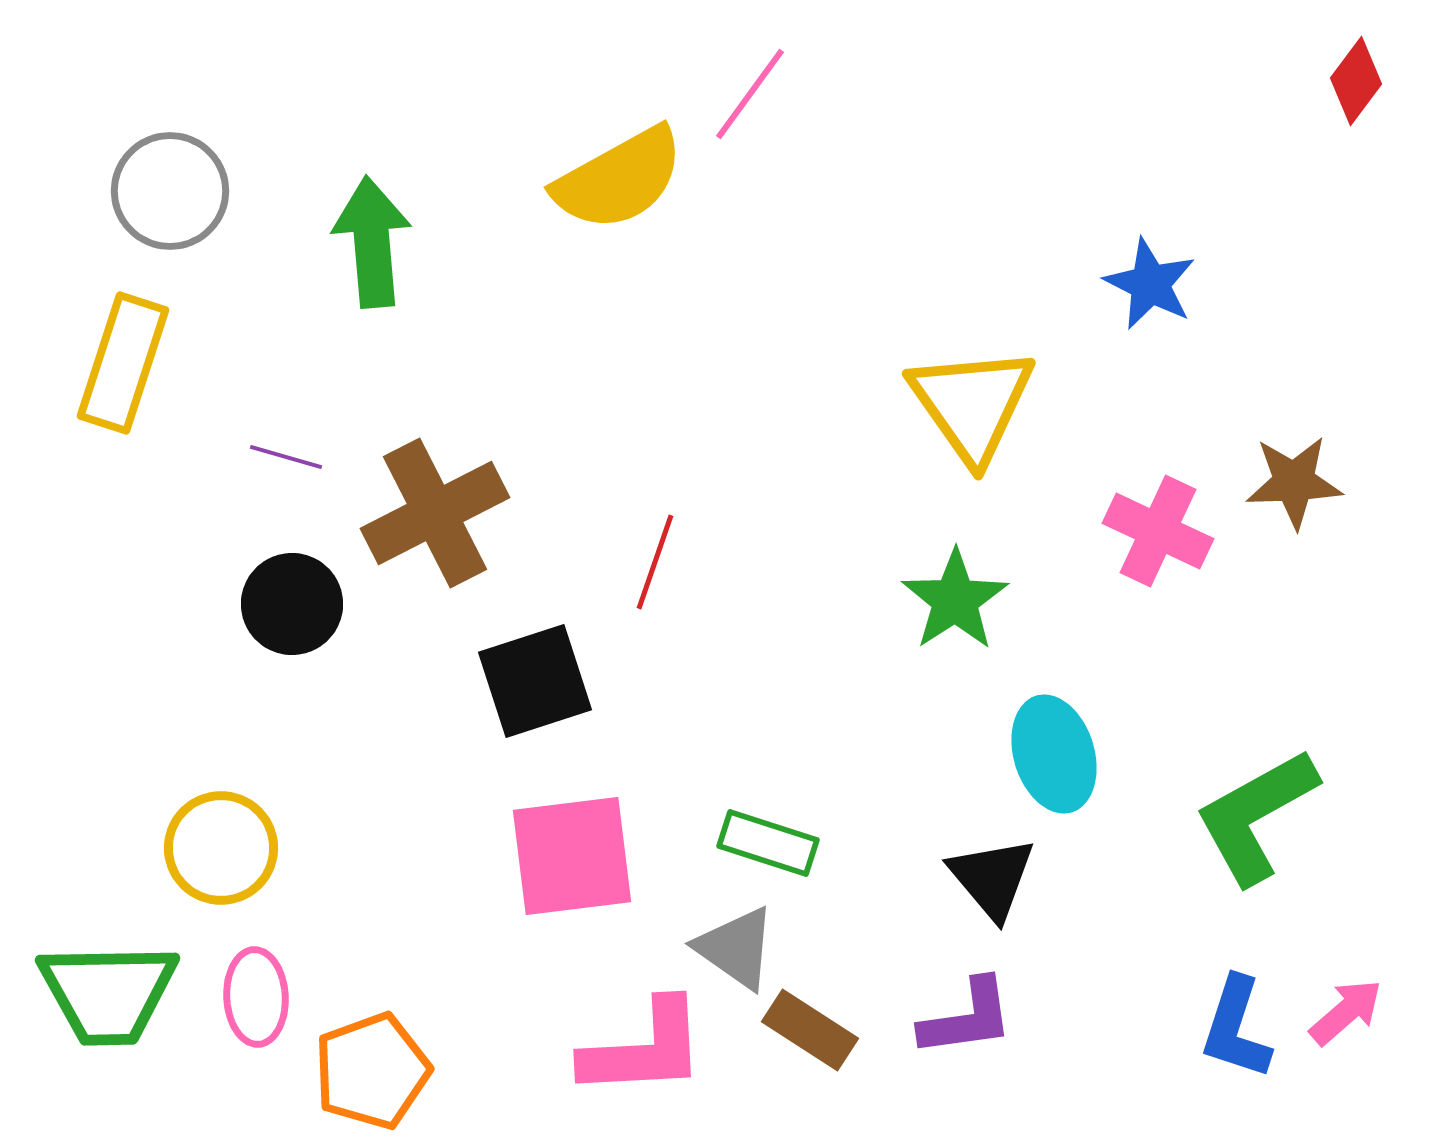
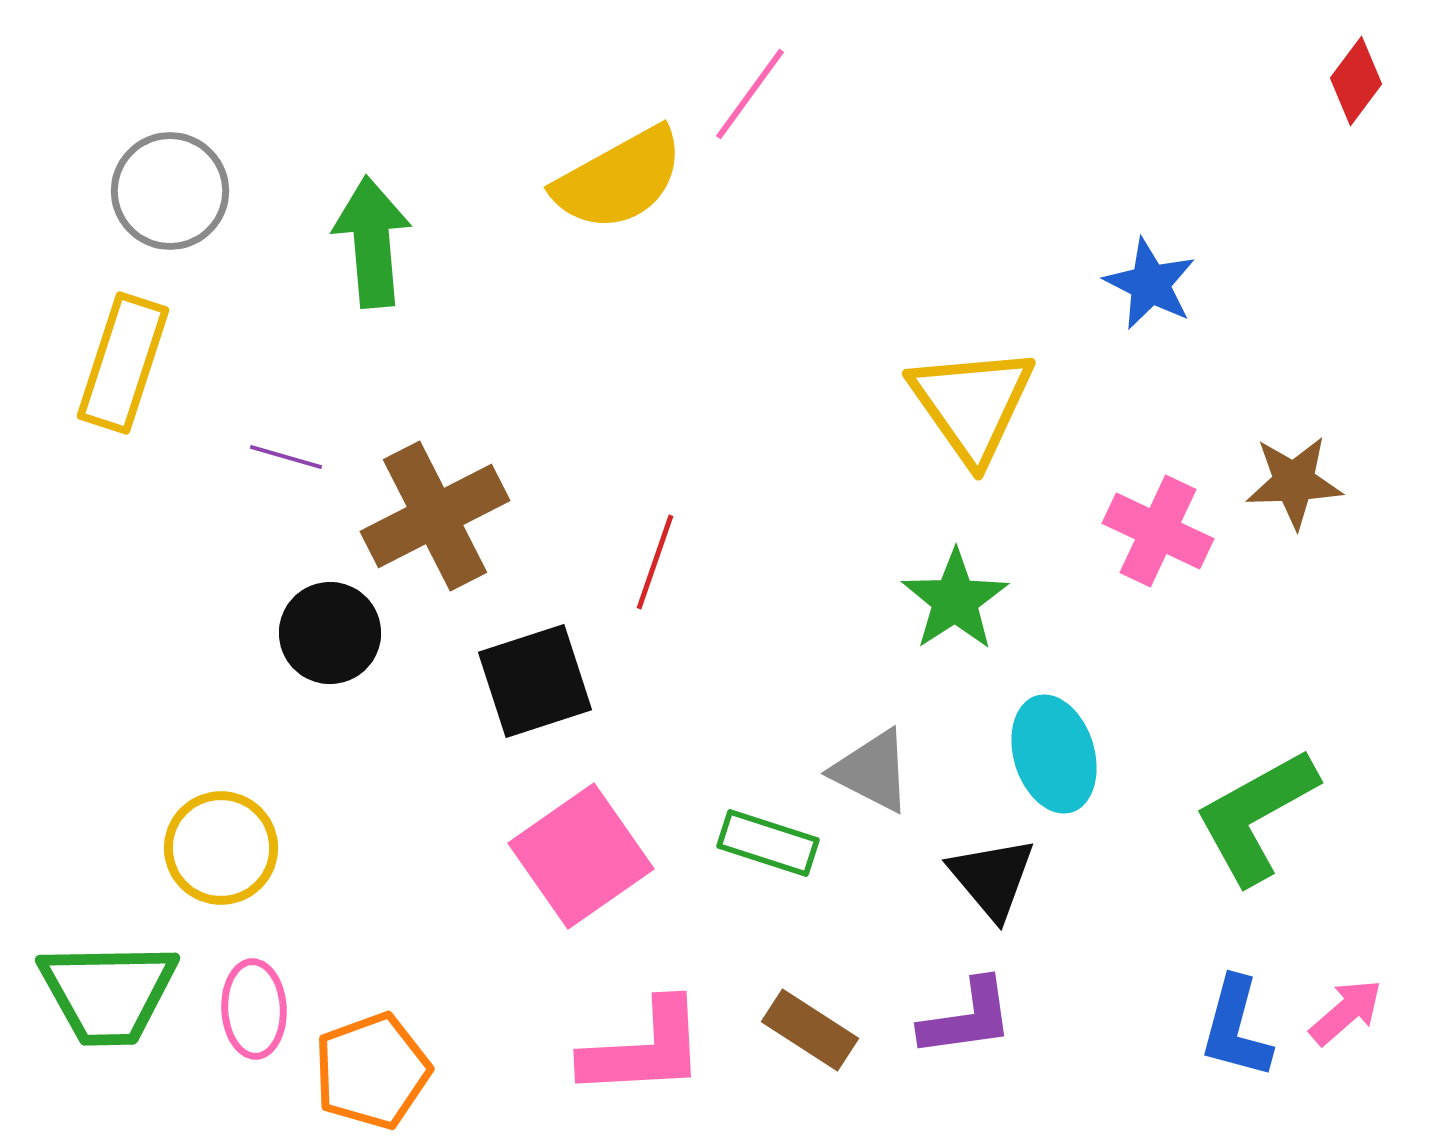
brown cross: moved 3 px down
black circle: moved 38 px right, 29 px down
pink square: moved 9 px right; rotated 28 degrees counterclockwise
gray triangle: moved 136 px right, 177 px up; rotated 8 degrees counterclockwise
pink ellipse: moved 2 px left, 12 px down
blue L-shape: rotated 3 degrees counterclockwise
